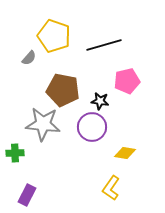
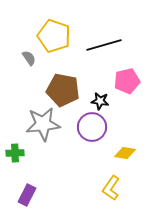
gray semicircle: rotated 77 degrees counterclockwise
gray star: rotated 12 degrees counterclockwise
